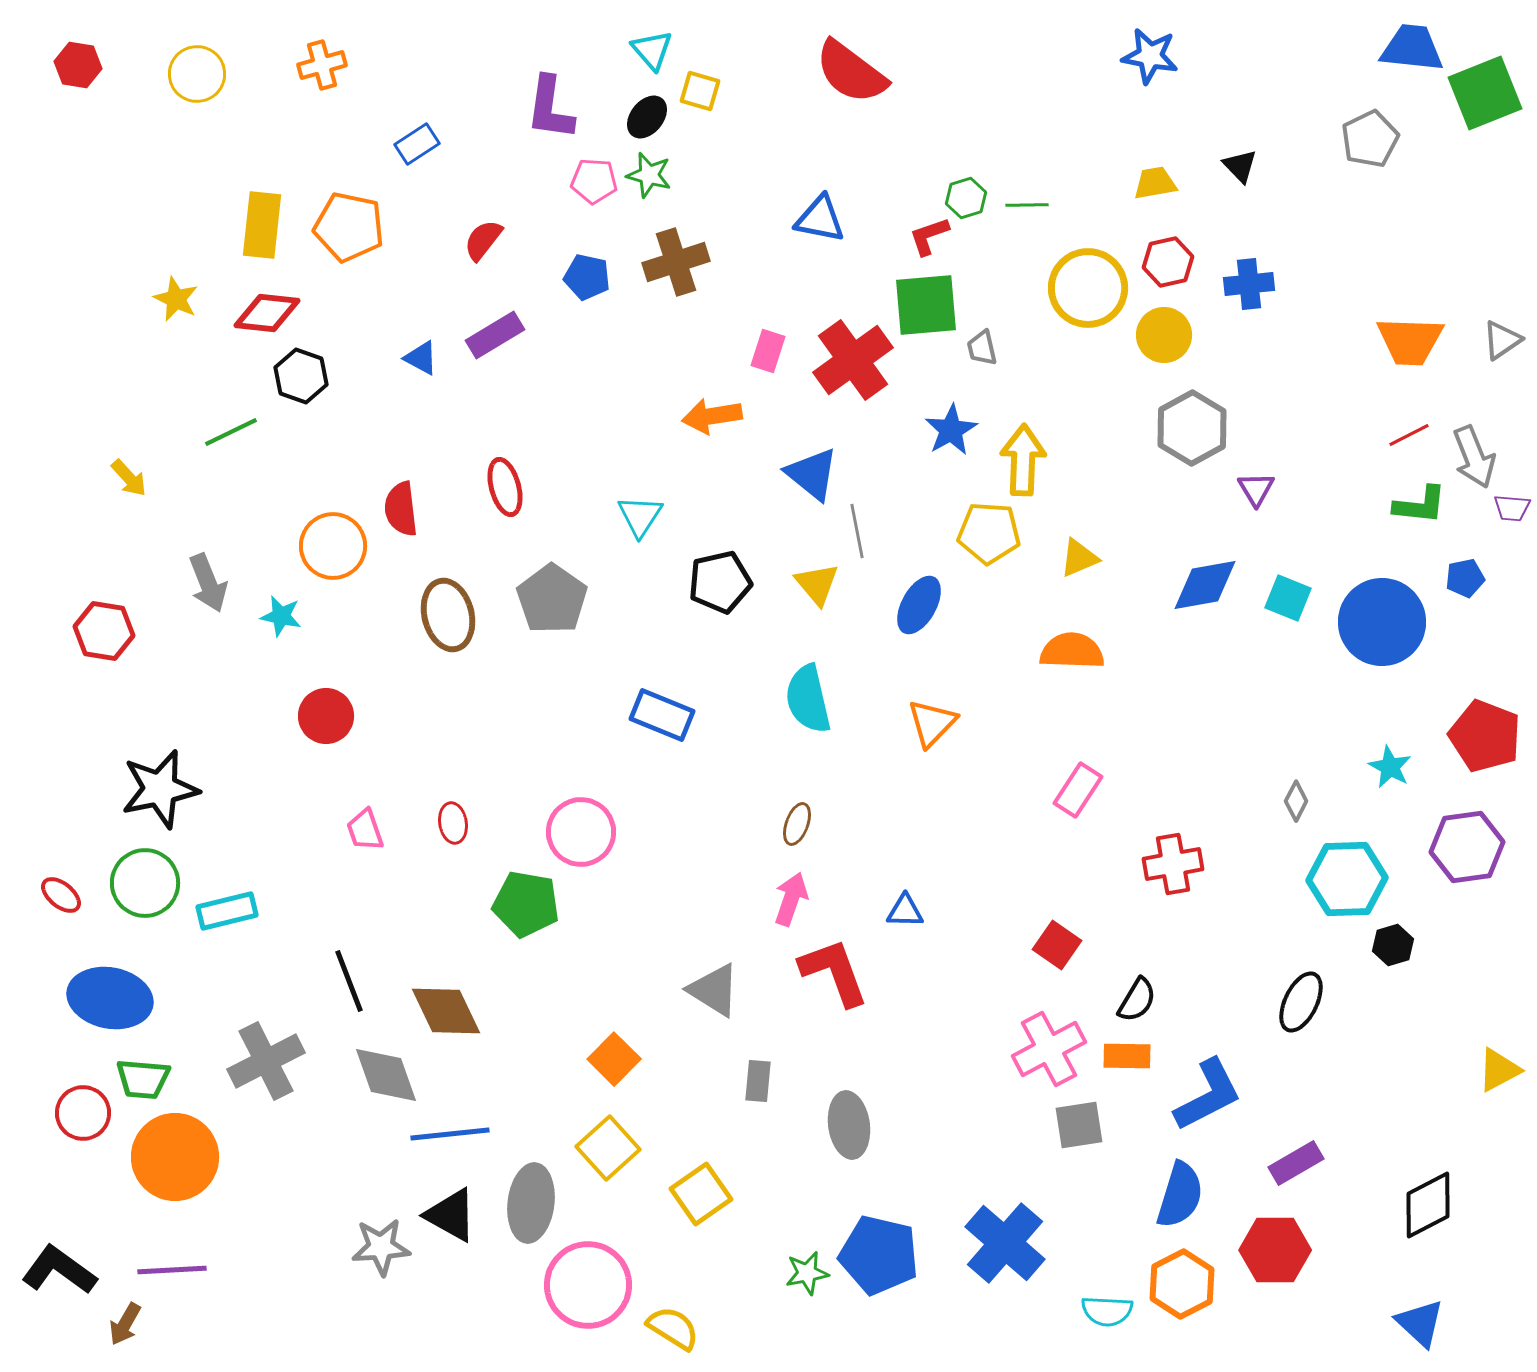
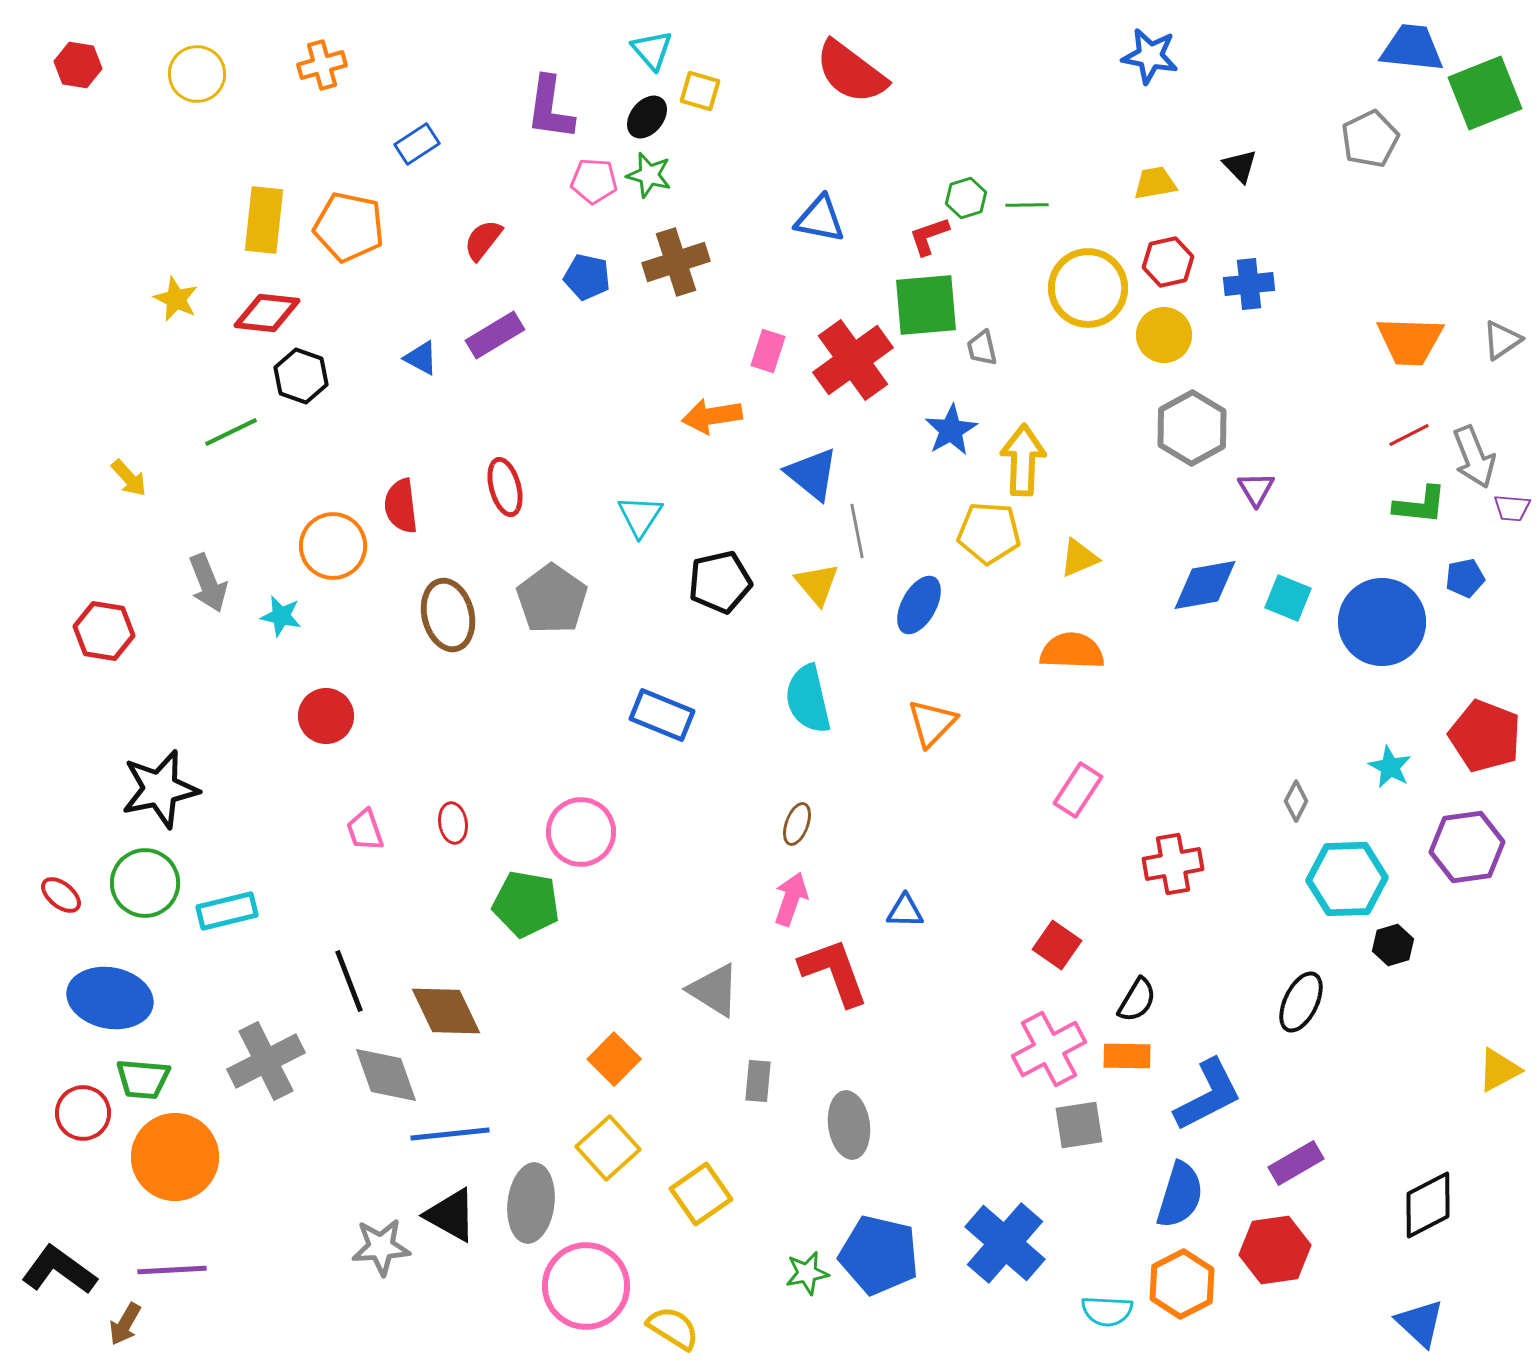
yellow rectangle at (262, 225): moved 2 px right, 5 px up
red semicircle at (401, 509): moved 3 px up
red hexagon at (1275, 1250): rotated 8 degrees counterclockwise
pink circle at (588, 1285): moved 2 px left, 1 px down
